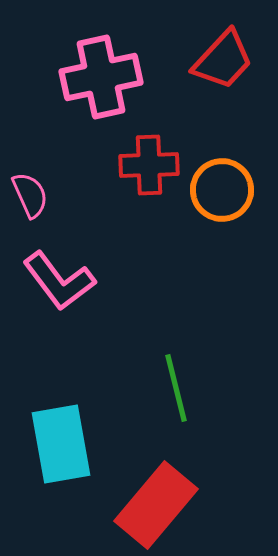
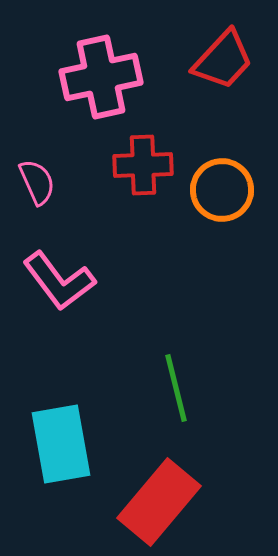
red cross: moved 6 px left
pink semicircle: moved 7 px right, 13 px up
red rectangle: moved 3 px right, 3 px up
